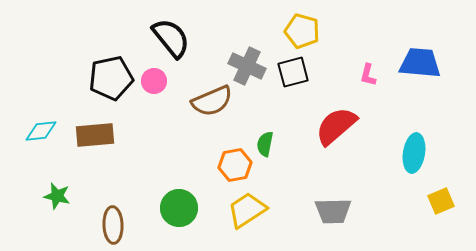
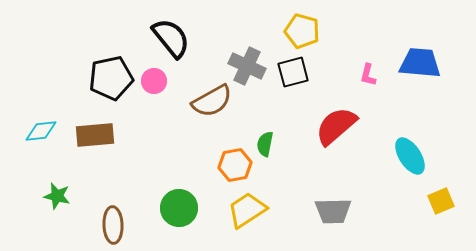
brown semicircle: rotated 6 degrees counterclockwise
cyan ellipse: moved 4 px left, 3 px down; rotated 42 degrees counterclockwise
